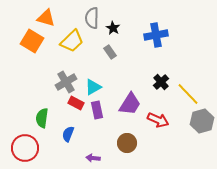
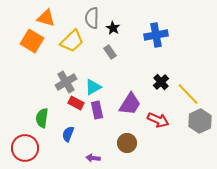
gray hexagon: moved 2 px left; rotated 10 degrees counterclockwise
